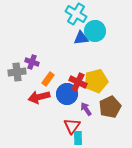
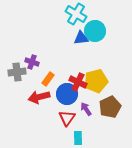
red triangle: moved 5 px left, 8 px up
